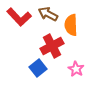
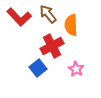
brown arrow: rotated 24 degrees clockwise
